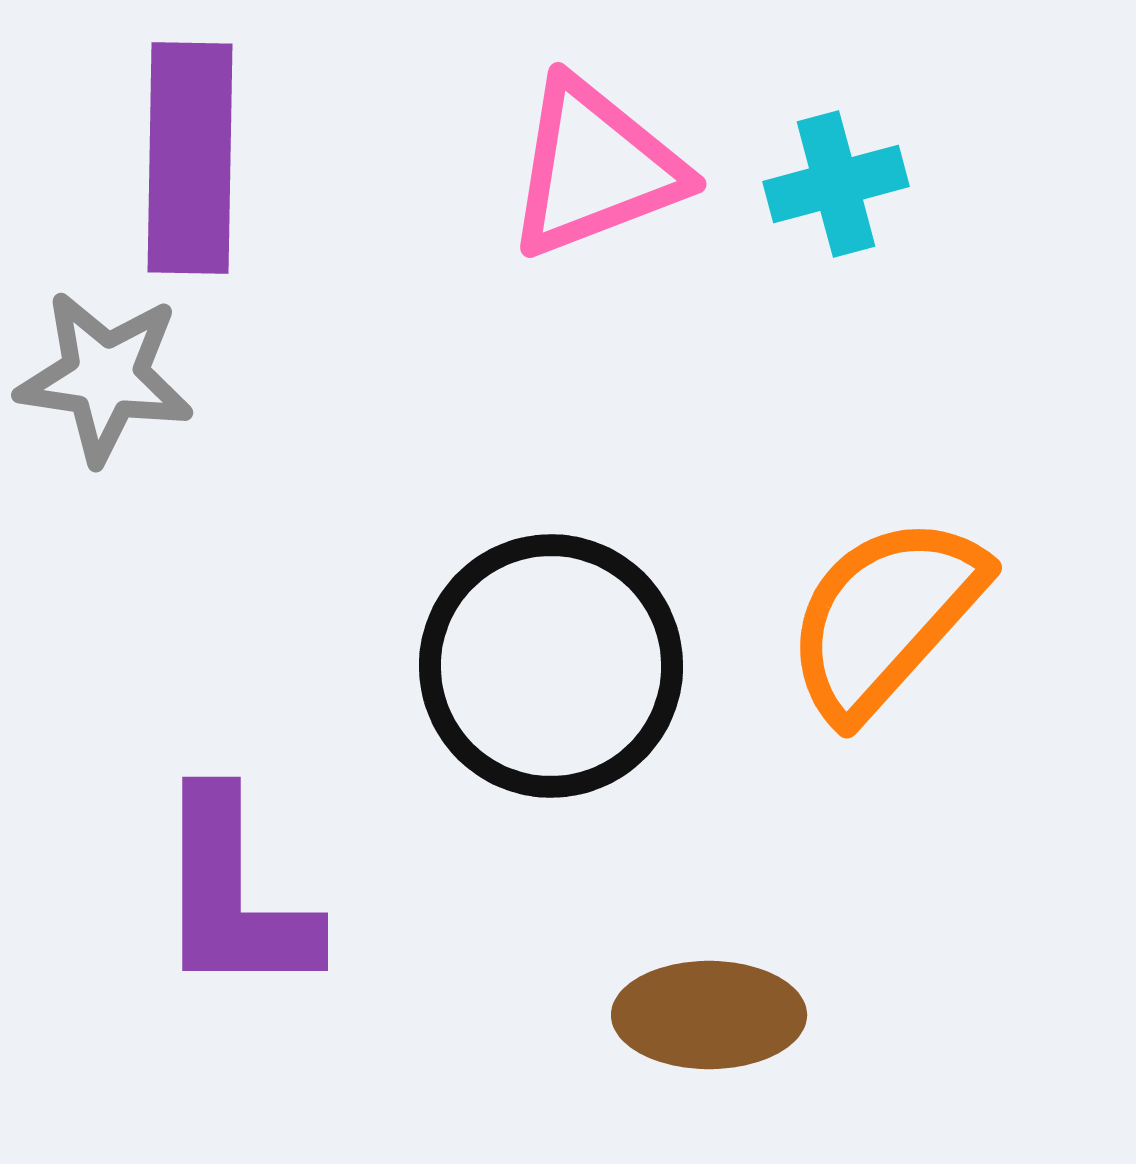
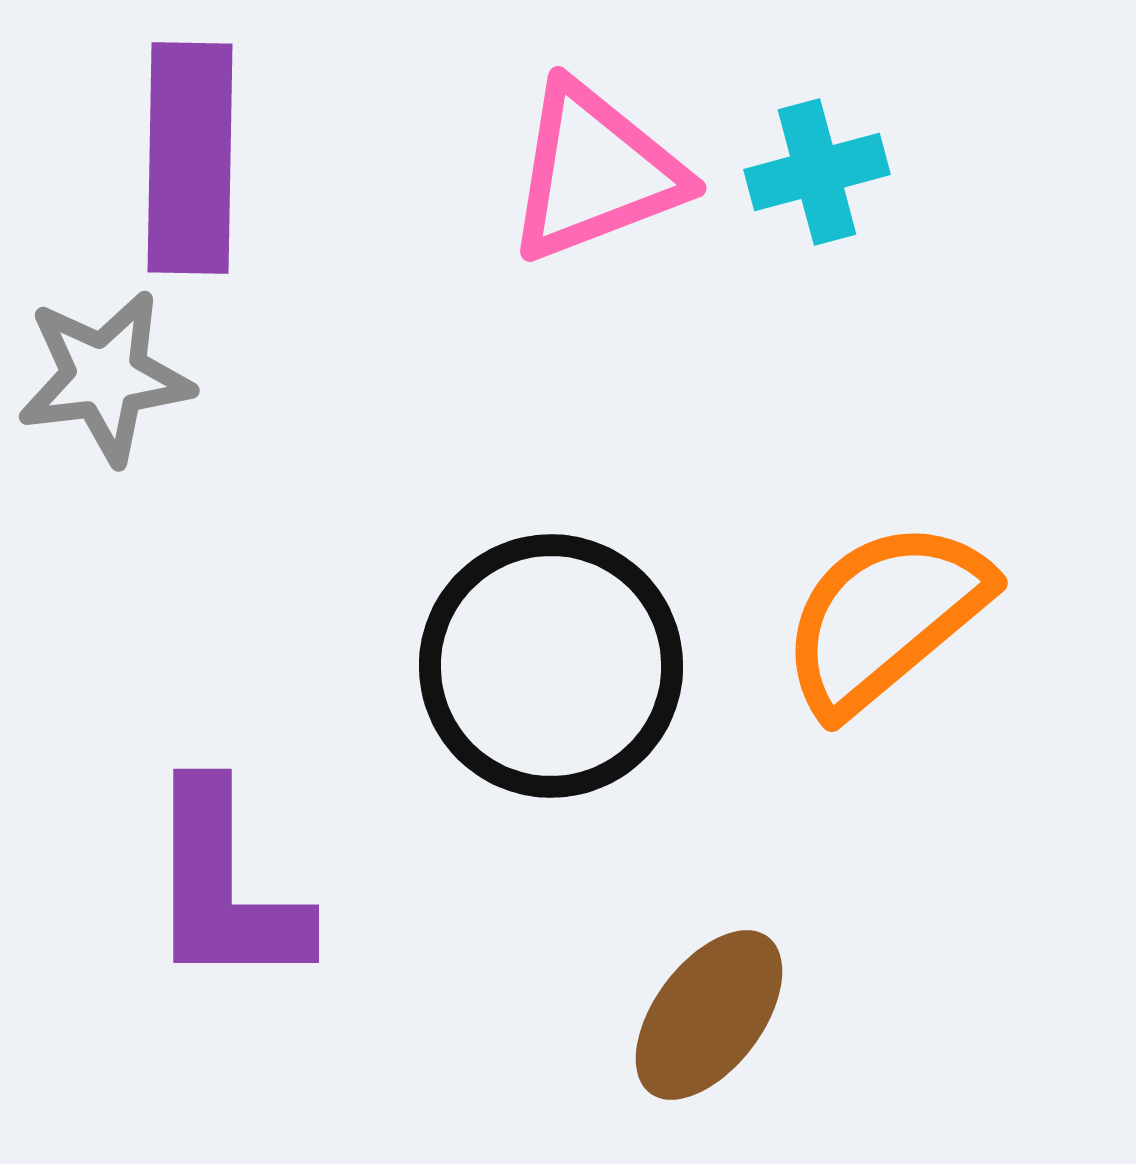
pink triangle: moved 4 px down
cyan cross: moved 19 px left, 12 px up
gray star: rotated 15 degrees counterclockwise
orange semicircle: rotated 8 degrees clockwise
purple L-shape: moved 9 px left, 8 px up
brown ellipse: rotated 53 degrees counterclockwise
